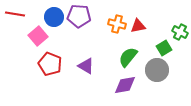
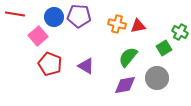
gray circle: moved 8 px down
